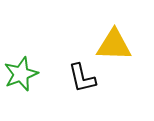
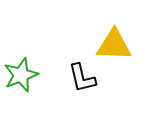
green star: moved 1 px down
